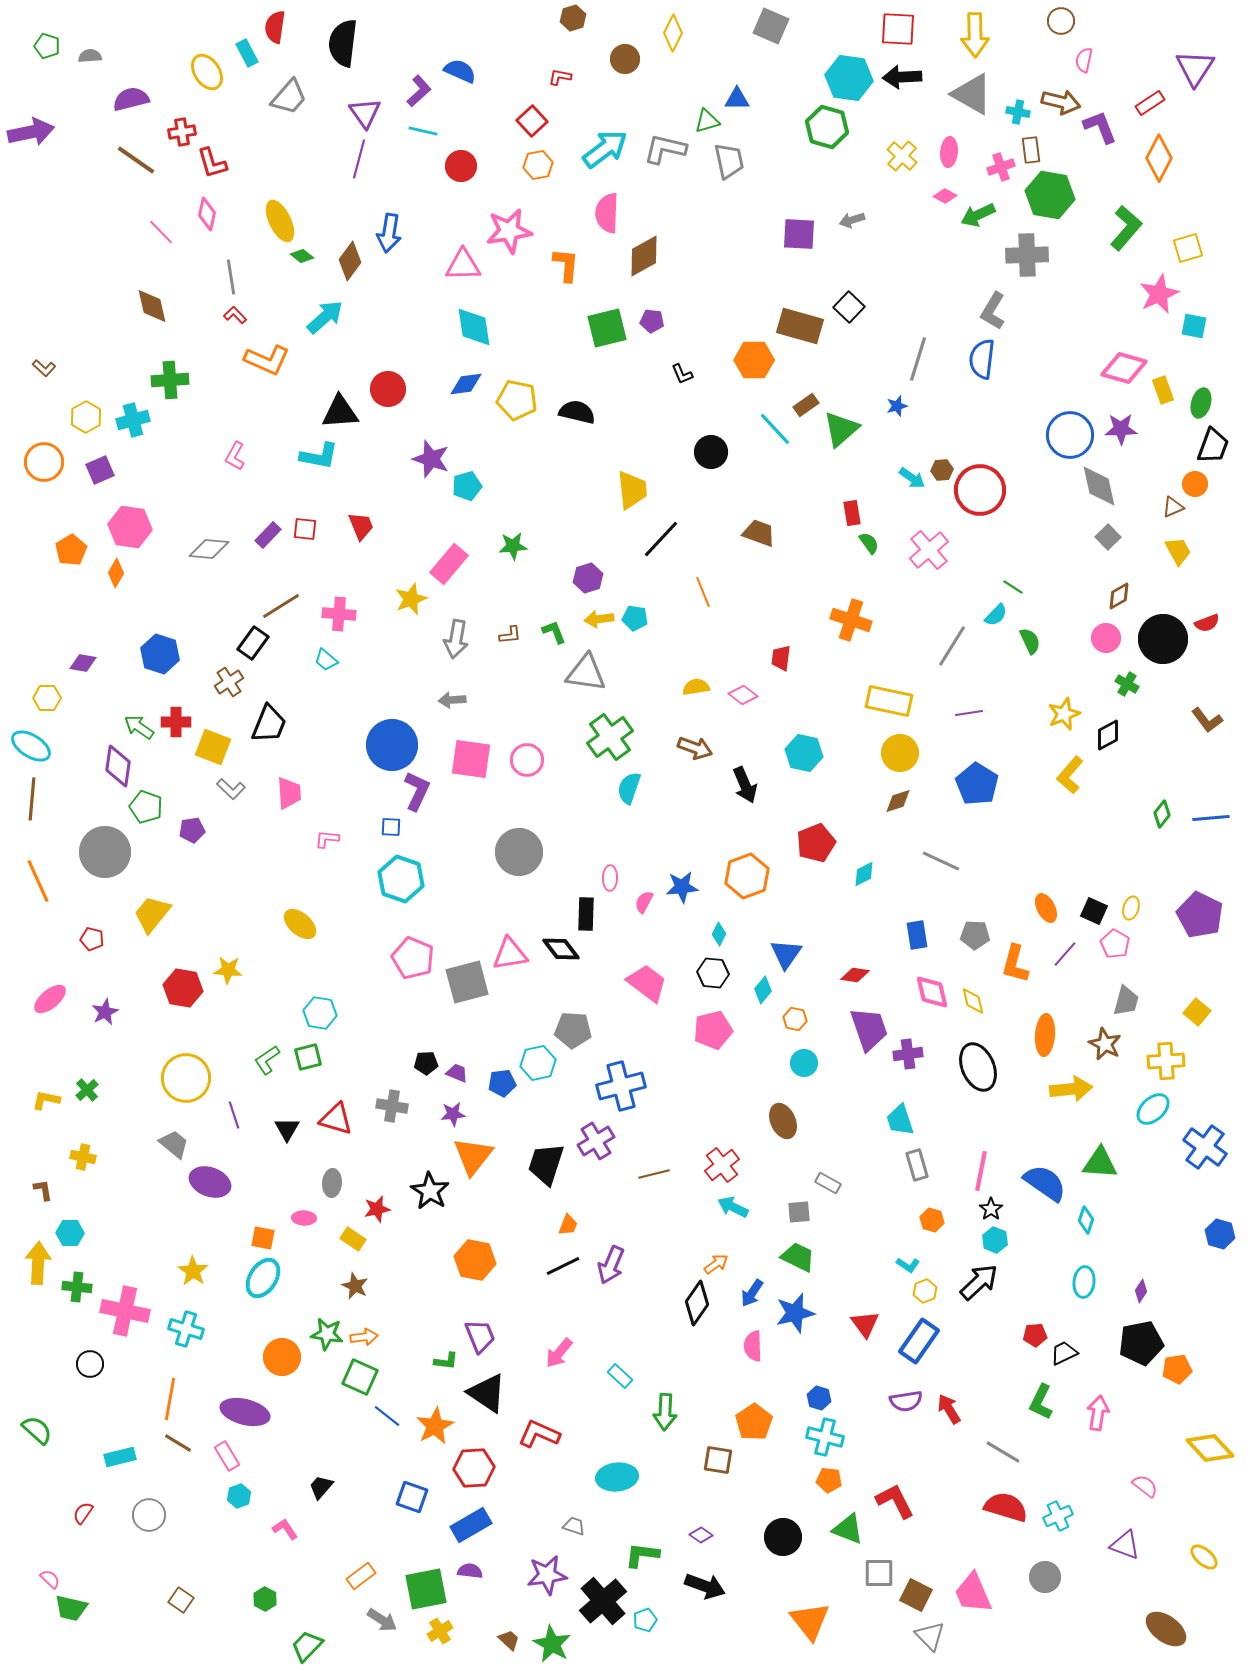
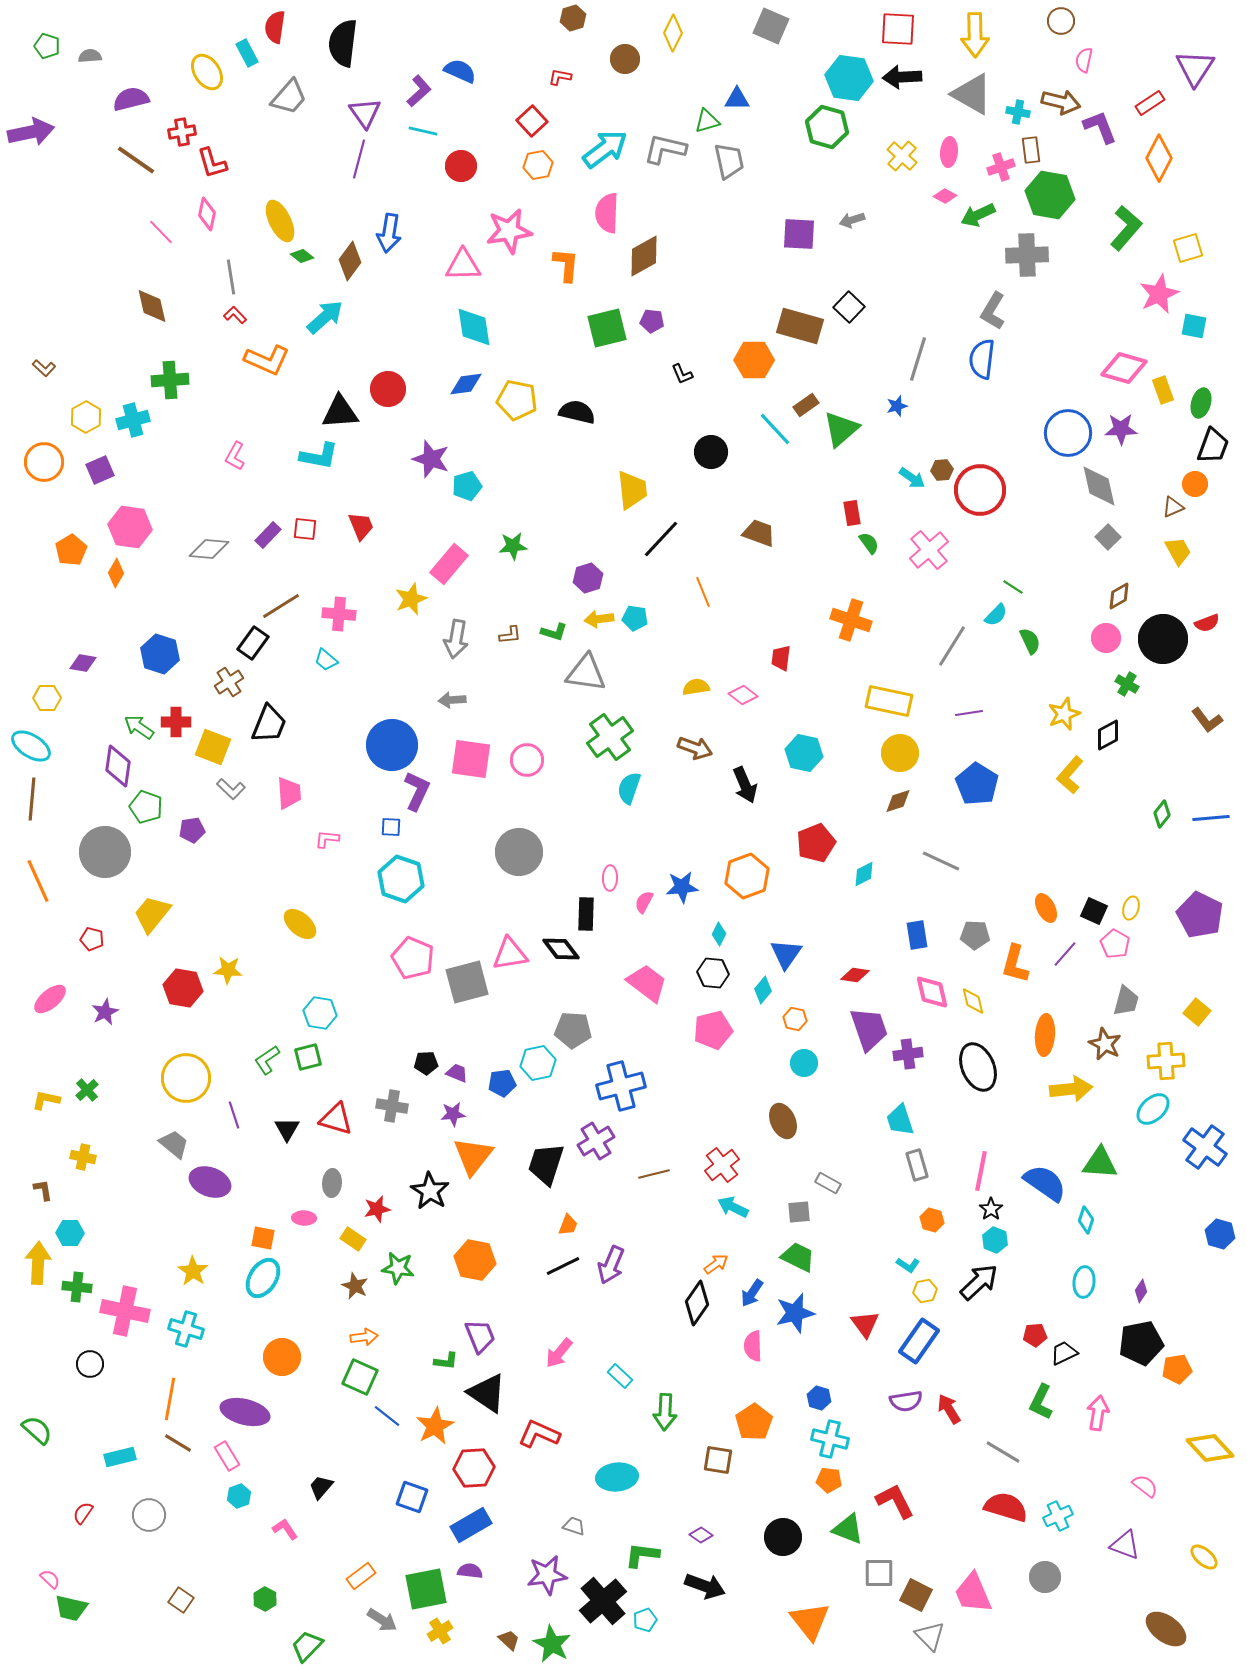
blue circle at (1070, 435): moved 2 px left, 2 px up
green L-shape at (554, 632): rotated 128 degrees clockwise
yellow hexagon at (925, 1291): rotated 10 degrees clockwise
green star at (327, 1334): moved 71 px right, 66 px up
cyan cross at (825, 1437): moved 5 px right, 2 px down
